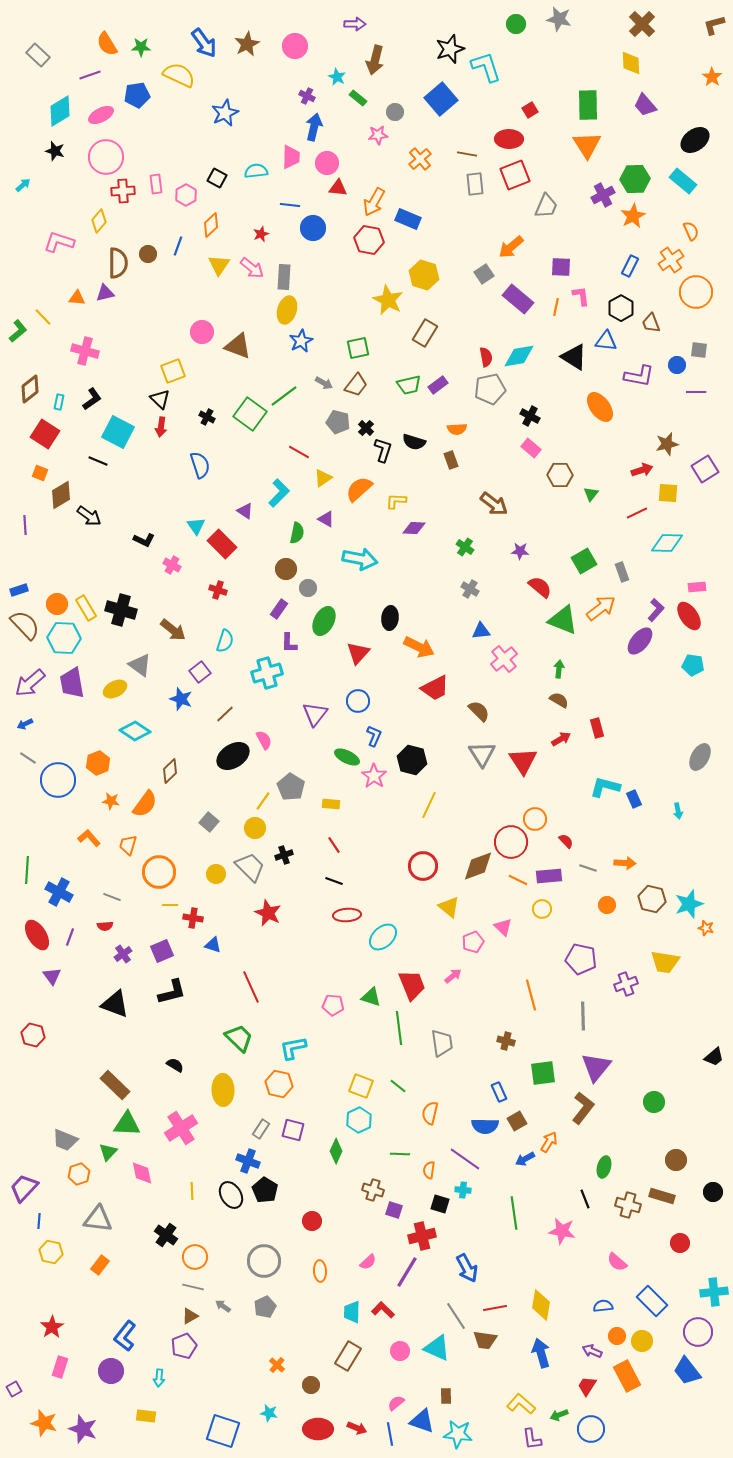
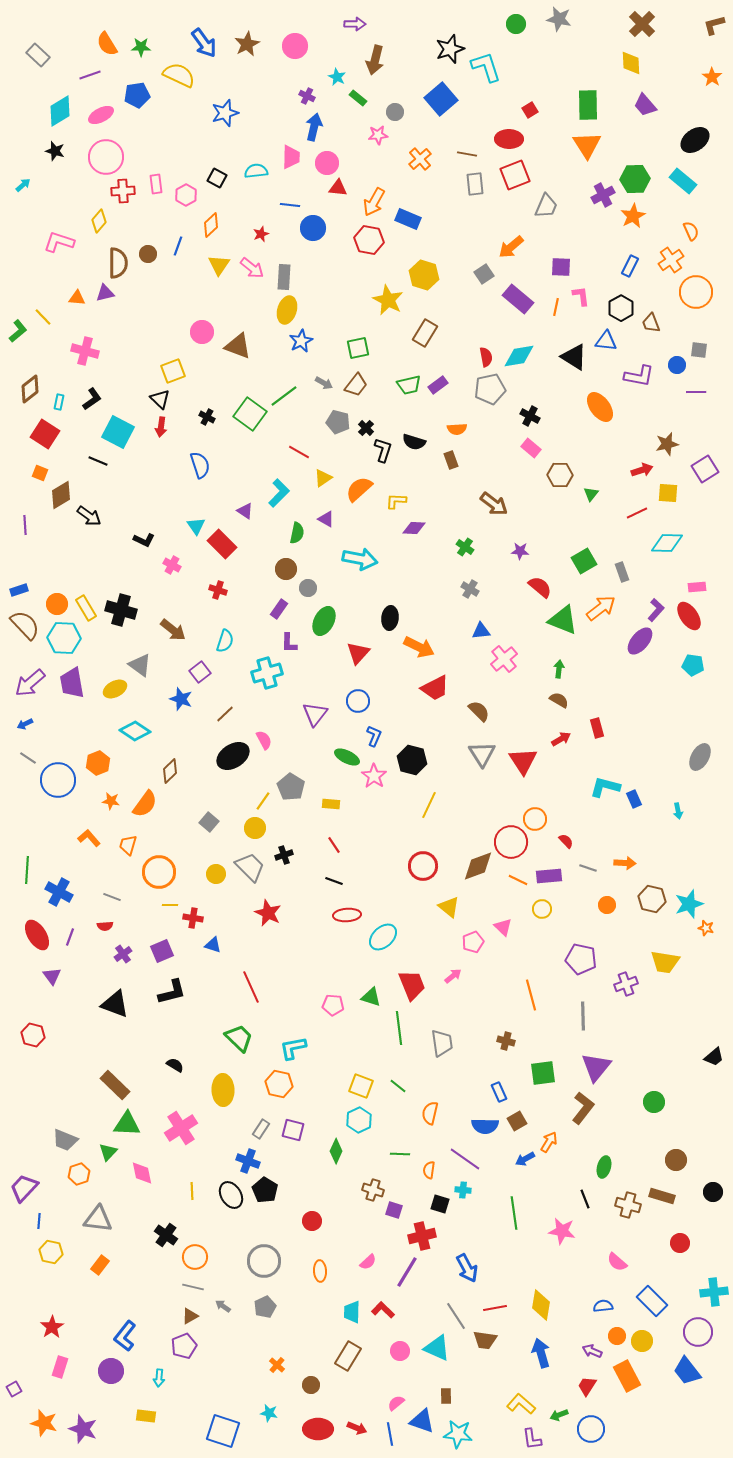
blue star at (225, 113): rotated 8 degrees clockwise
